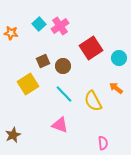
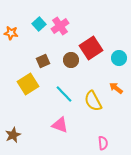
brown circle: moved 8 px right, 6 px up
